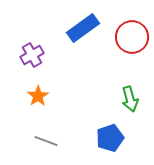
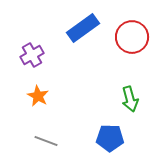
orange star: rotated 10 degrees counterclockwise
blue pentagon: rotated 20 degrees clockwise
